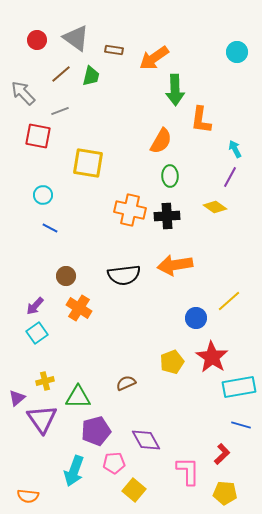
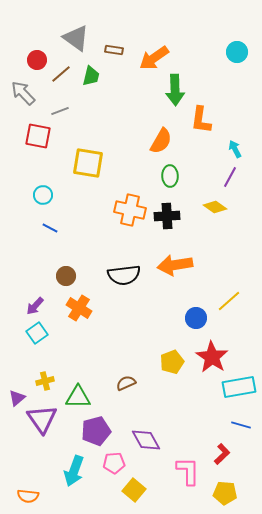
red circle at (37, 40): moved 20 px down
